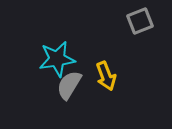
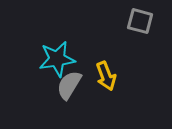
gray square: rotated 36 degrees clockwise
